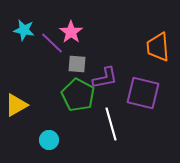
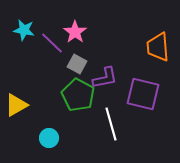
pink star: moved 4 px right
gray square: rotated 24 degrees clockwise
purple square: moved 1 px down
cyan circle: moved 2 px up
